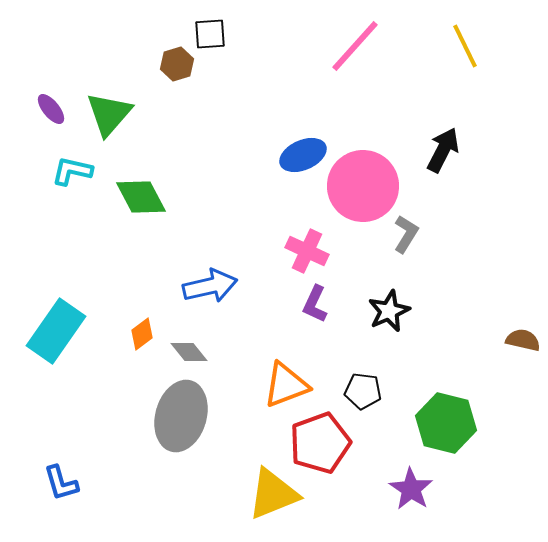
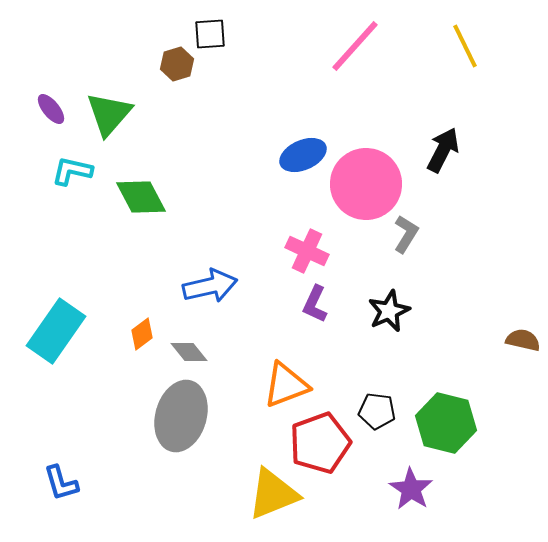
pink circle: moved 3 px right, 2 px up
black pentagon: moved 14 px right, 20 px down
